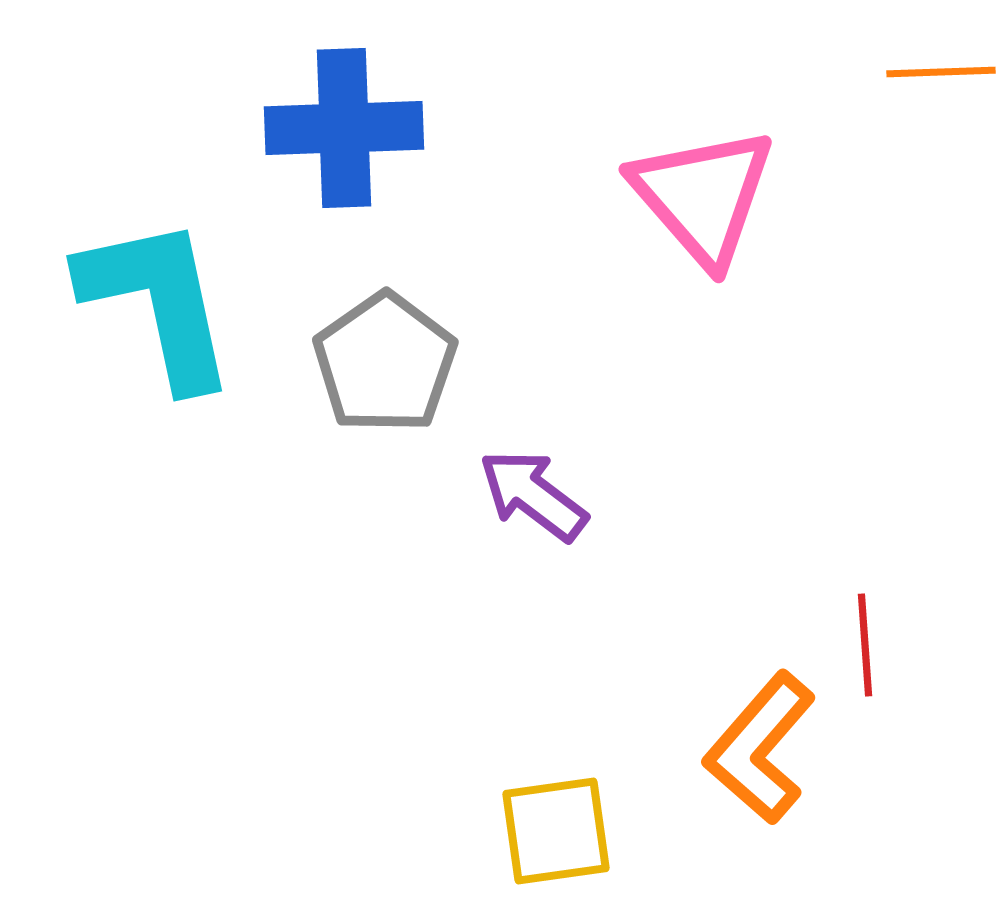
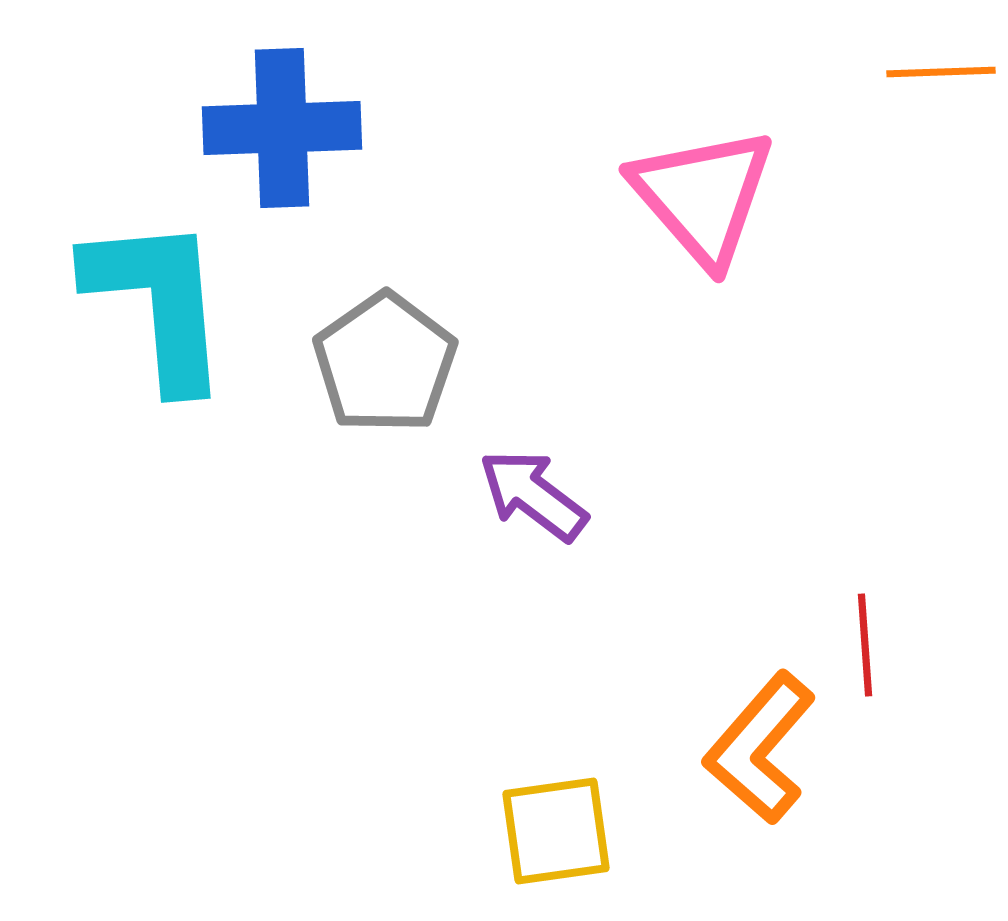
blue cross: moved 62 px left
cyan L-shape: rotated 7 degrees clockwise
